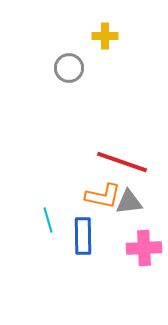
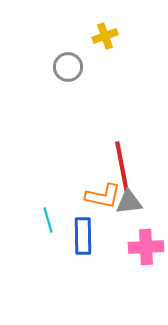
yellow cross: rotated 20 degrees counterclockwise
gray circle: moved 1 px left, 1 px up
red line: moved 5 px down; rotated 60 degrees clockwise
pink cross: moved 2 px right, 1 px up
